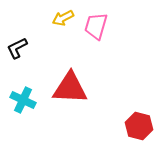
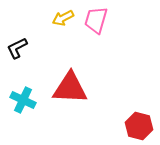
pink trapezoid: moved 6 px up
